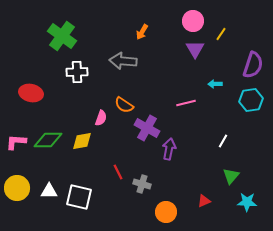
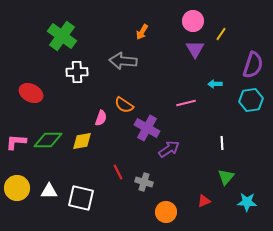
red ellipse: rotated 15 degrees clockwise
white line: moved 1 px left, 2 px down; rotated 32 degrees counterclockwise
purple arrow: rotated 45 degrees clockwise
green triangle: moved 5 px left, 1 px down
gray cross: moved 2 px right, 2 px up
white square: moved 2 px right, 1 px down
